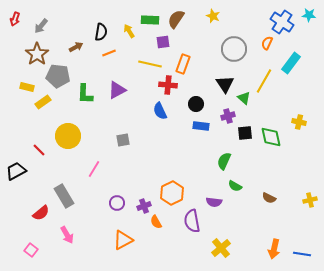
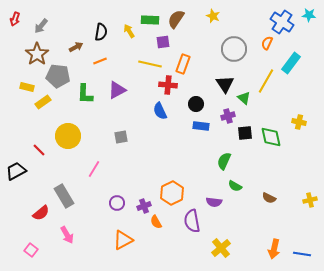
orange line at (109, 53): moved 9 px left, 8 px down
yellow line at (264, 81): moved 2 px right
gray square at (123, 140): moved 2 px left, 3 px up
